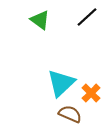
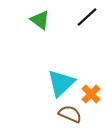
orange cross: moved 1 px down
